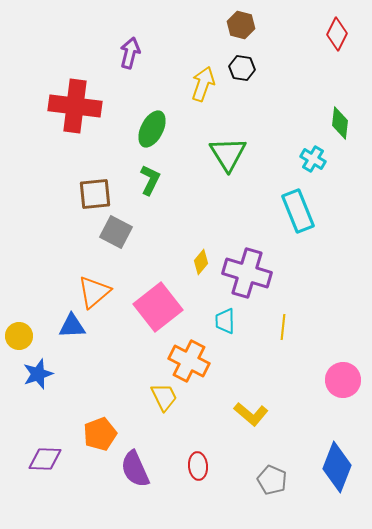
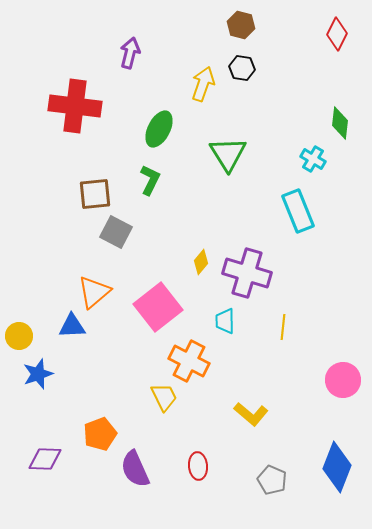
green ellipse: moved 7 px right
